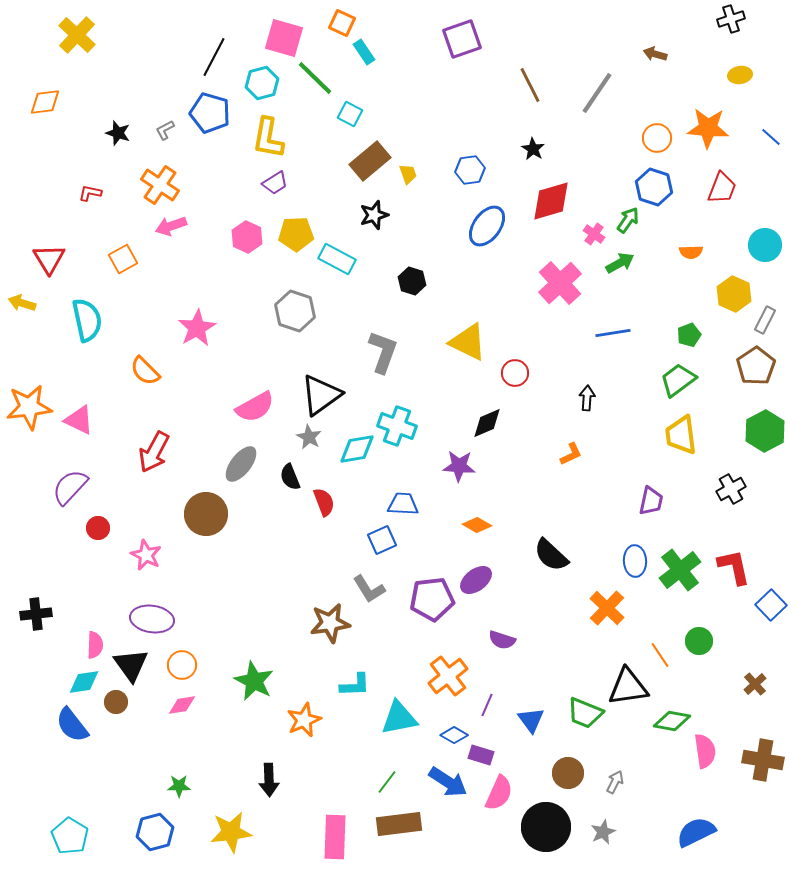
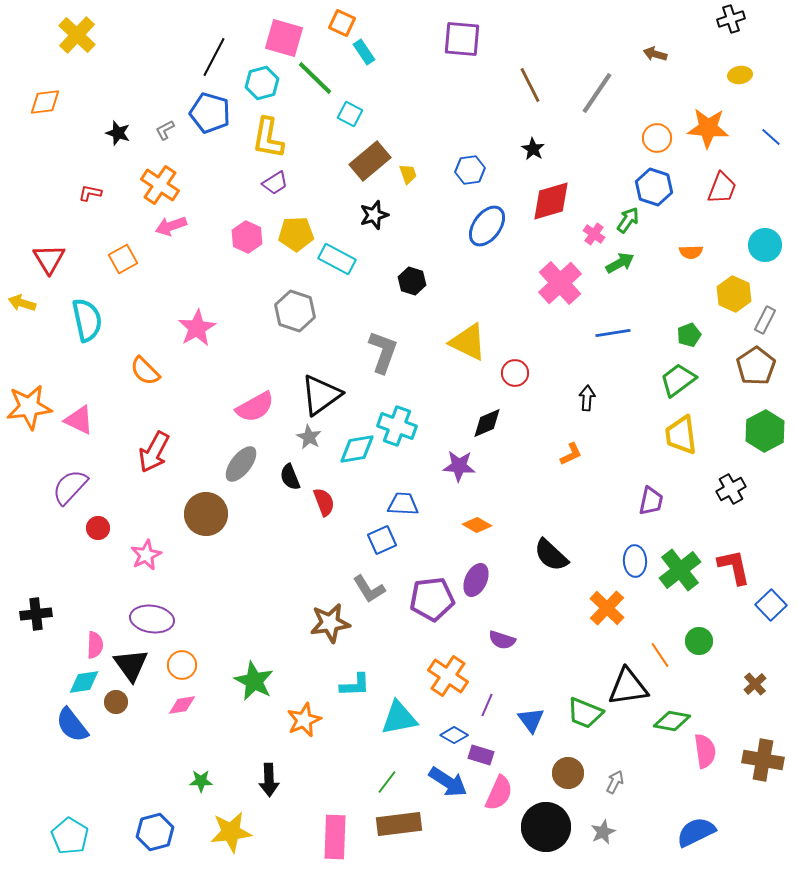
purple square at (462, 39): rotated 24 degrees clockwise
pink star at (146, 555): rotated 20 degrees clockwise
purple ellipse at (476, 580): rotated 28 degrees counterclockwise
orange cross at (448, 676): rotated 18 degrees counterclockwise
green star at (179, 786): moved 22 px right, 5 px up
